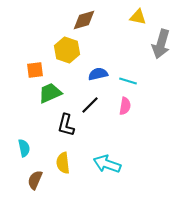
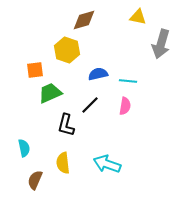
cyan line: rotated 12 degrees counterclockwise
